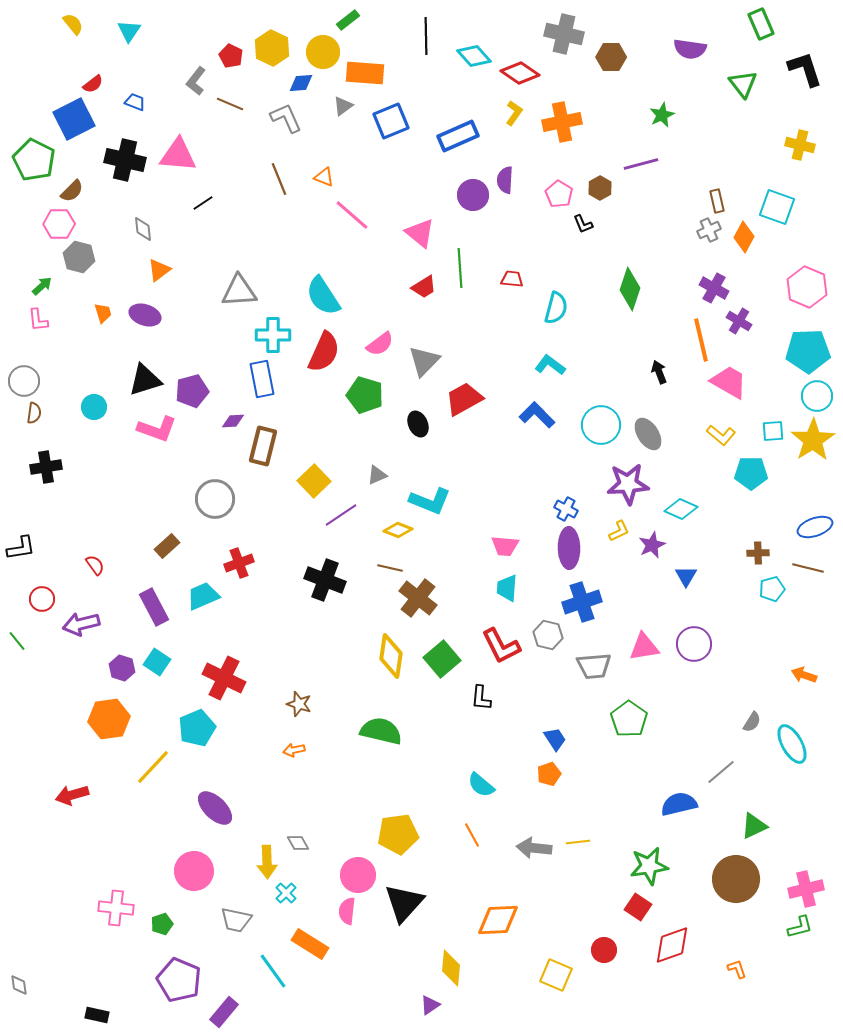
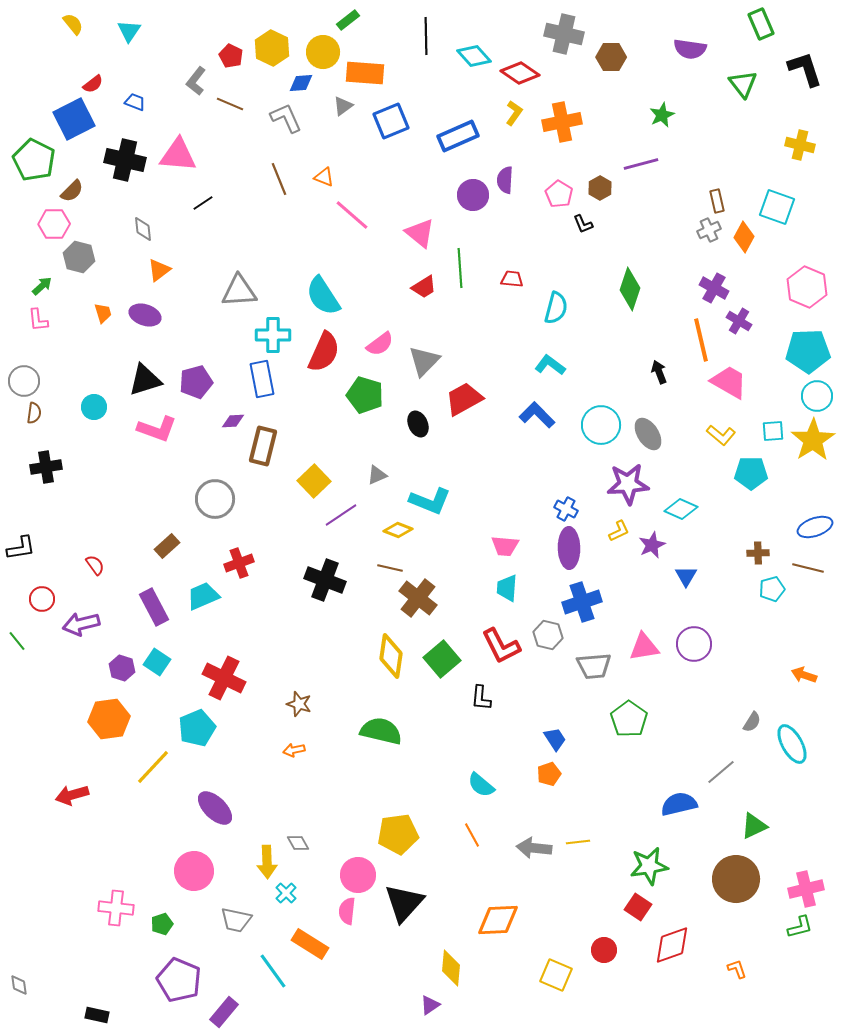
pink hexagon at (59, 224): moved 5 px left
purple pentagon at (192, 391): moved 4 px right, 9 px up
